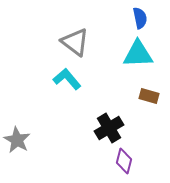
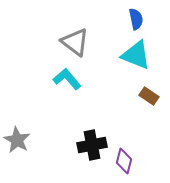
blue semicircle: moved 4 px left, 1 px down
cyan triangle: moved 2 px left, 1 px down; rotated 24 degrees clockwise
brown rectangle: rotated 18 degrees clockwise
black cross: moved 17 px left, 17 px down; rotated 20 degrees clockwise
